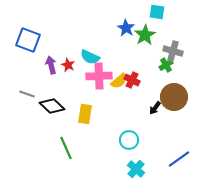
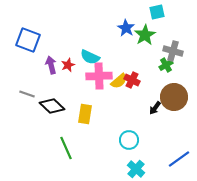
cyan square: rotated 21 degrees counterclockwise
red star: rotated 24 degrees clockwise
